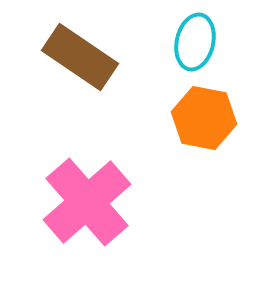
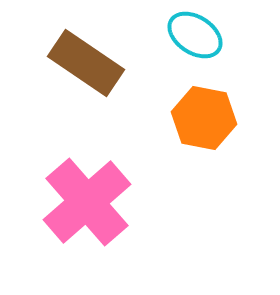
cyan ellipse: moved 7 px up; rotated 70 degrees counterclockwise
brown rectangle: moved 6 px right, 6 px down
